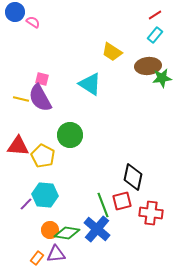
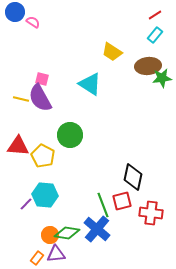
orange circle: moved 5 px down
